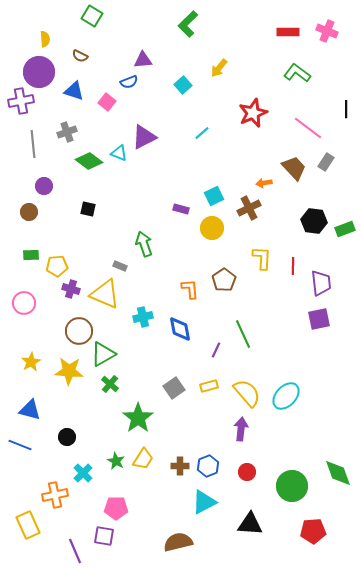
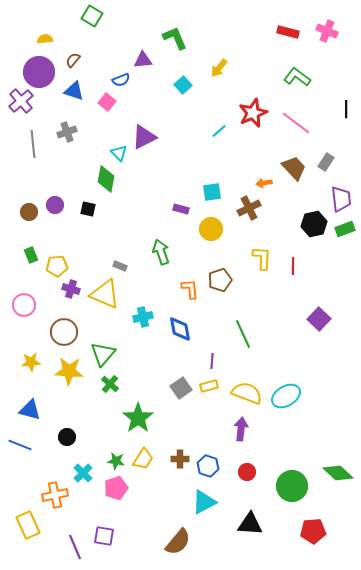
green L-shape at (188, 24): moved 13 px left, 14 px down; rotated 112 degrees clockwise
red rectangle at (288, 32): rotated 15 degrees clockwise
yellow semicircle at (45, 39): rotated 91 degrees counterclockwise
brown semicircle at (80, 56): moved 7 px left, 4 px down; rotated 105 degrees clockwise
green L-shape at (297, 73): moved 4 px down
blue semicircle at (129, 82): moved 8 px left, 2 px up
purple cross at (21, 101): rotated 30 degrees counterclockwise
pink line at (308, 128): moved 12 px left, 5 px up
cyan line at (202, 133): moved 17 px right, 2 px up
cyan triangle at (119, 153): rotated 24 degrees clockwise
green diamond at (89, 161): moved 17 px right, 18 px down; rotated 64 degrees clockwise
purple circle at (44, 186): moved 11 px right, 19 px down
cyan square at (214, 196): moved 2 px left, 4 px up; rotated 18 degrees clockwise
black hexagon at (314, 221): moved 3 px down; rotated 20 degrees counterclockwise
yellow circle at (212, 228): moved 1 px left, 1 px down
green arrow at (144, 244): moved 17 px right, 8 px down
green rectangle at (31, 255): rotated 70 degrees clockwise
brown pentagon at (224, 280): moved 4 px left; rotated 15 degrees clockwise
purple trapezoid at (321, 283): moved 20 px right, 84 px up
pink circle at (24, 303): moved 2 px down
purple square at (319, 319): rotated 35 degrees counterclockwise
brown circle at (79, 331): moved 15 px left, 1 px down
purple line at (216, 350): moved 4 px left, 11 px down; rotated 21 degrees counterclockwise
green triangle at (103, 354): rotated 20 degrees counterclockwise
yellow star at (31, 362): rotated 24 degrees clockwise
gray square at (174, 388): moved 7 px right
yellow semicircle at (247, 393): rotated 28 degrees counterclockwise
cyan ellipse at (286, 396): rotated 16 degrees clockwise
green star at (116, 461): rotated 18 degrees counterclockwise
brown cross at (180, 466): moved 7 px up
blue hexagon at (208, 466): rotated 20 degrees counterclockwise
green diamond at (338, 473): rotated 28 degrees counterclockwise
pink pentagon at (116, 508): moved 20 px up; rotated 20 degrees counterclockwise
brown semicircle at (178, 542): rotated 144 degrees clockwise
purple line at (75, 551): moved 4 px up
